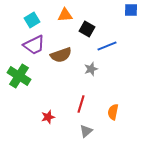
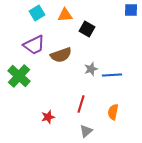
cyan square: moved 5 px right, 7 px up
blue line: moved 5 px right, 29 px down; rotated 18 degrees clockwise
green cross: rotated 10 degrees clockwise
